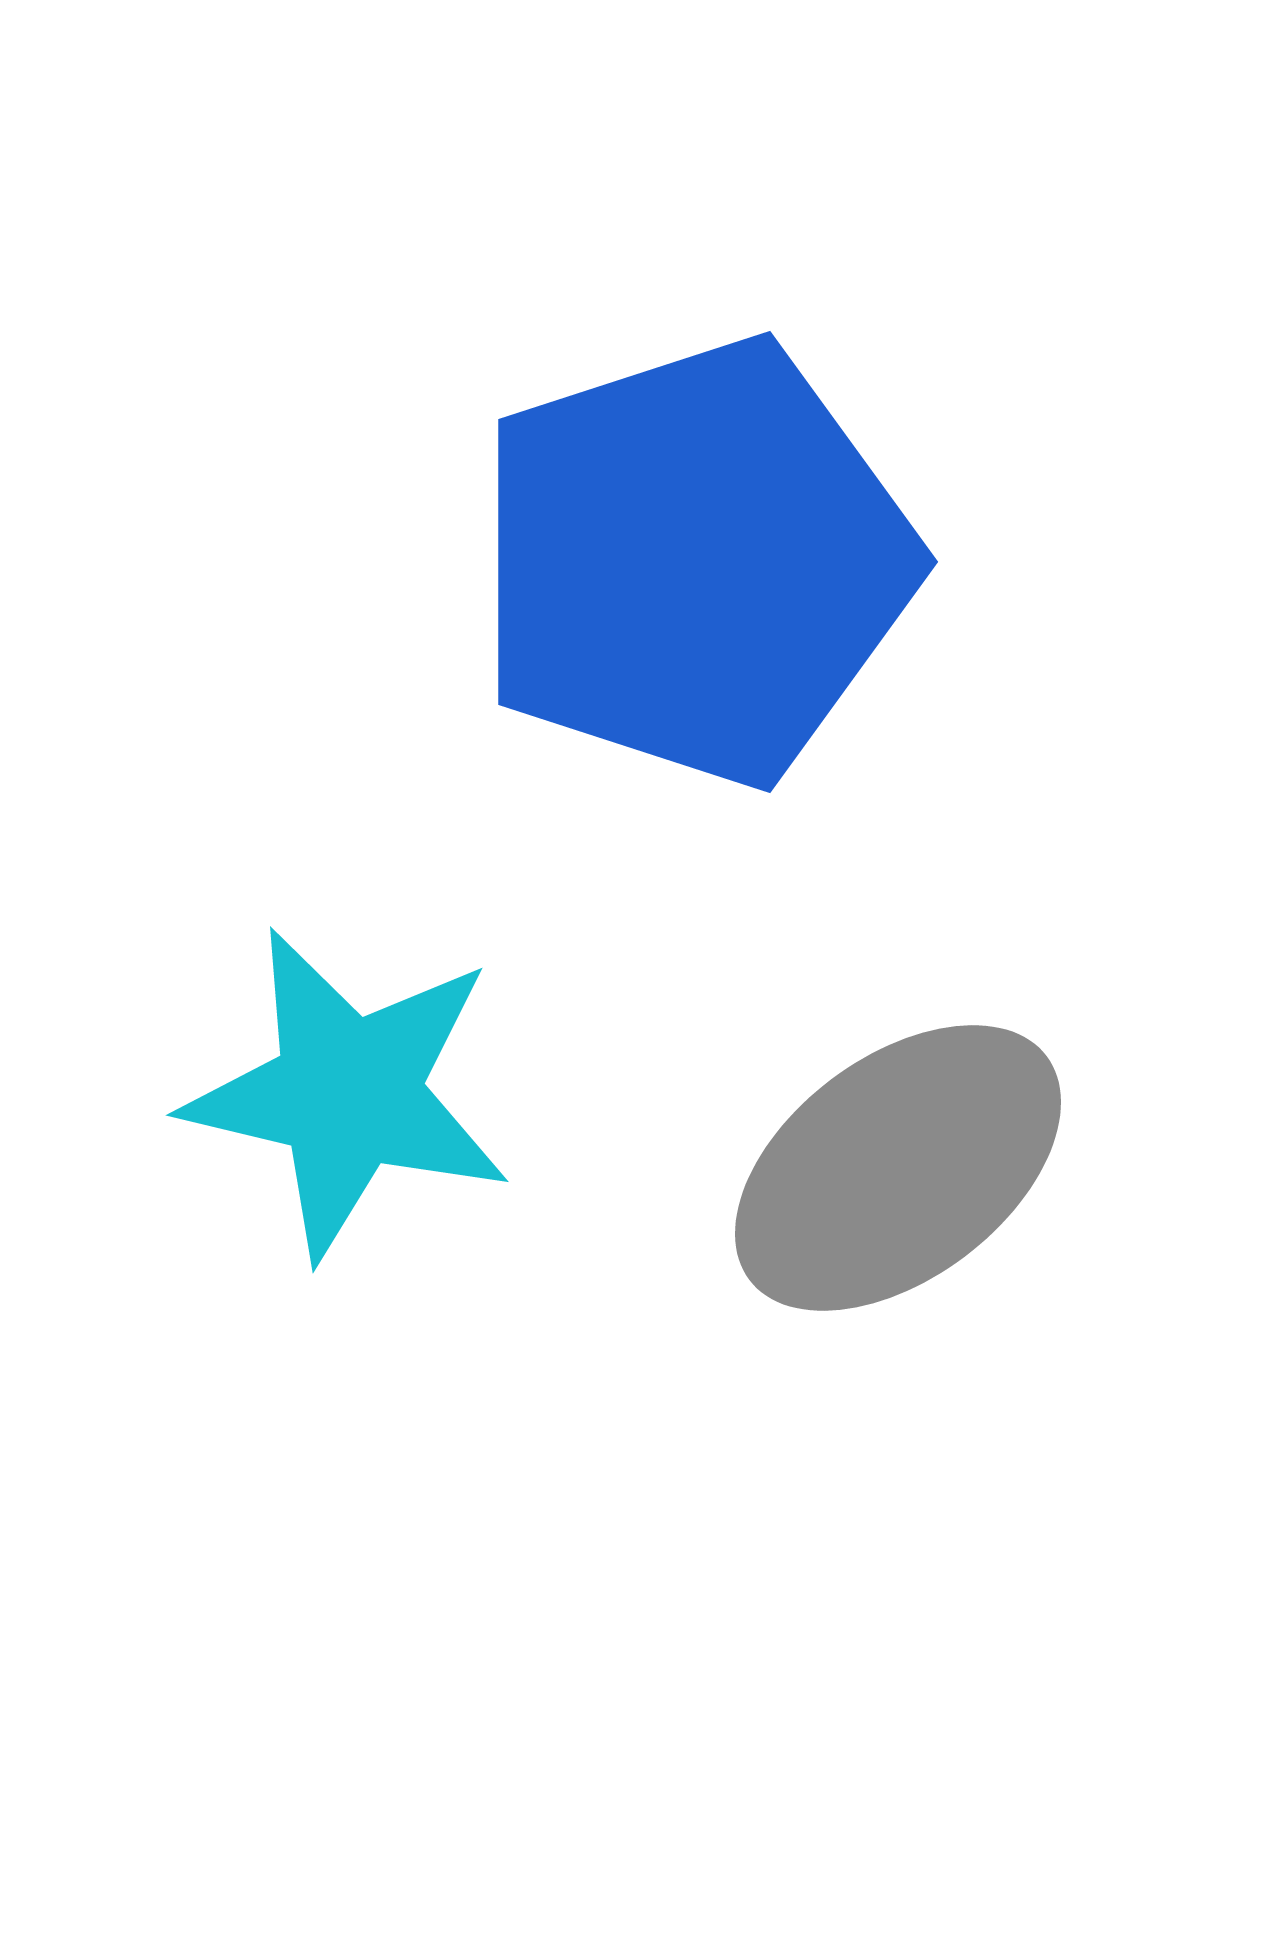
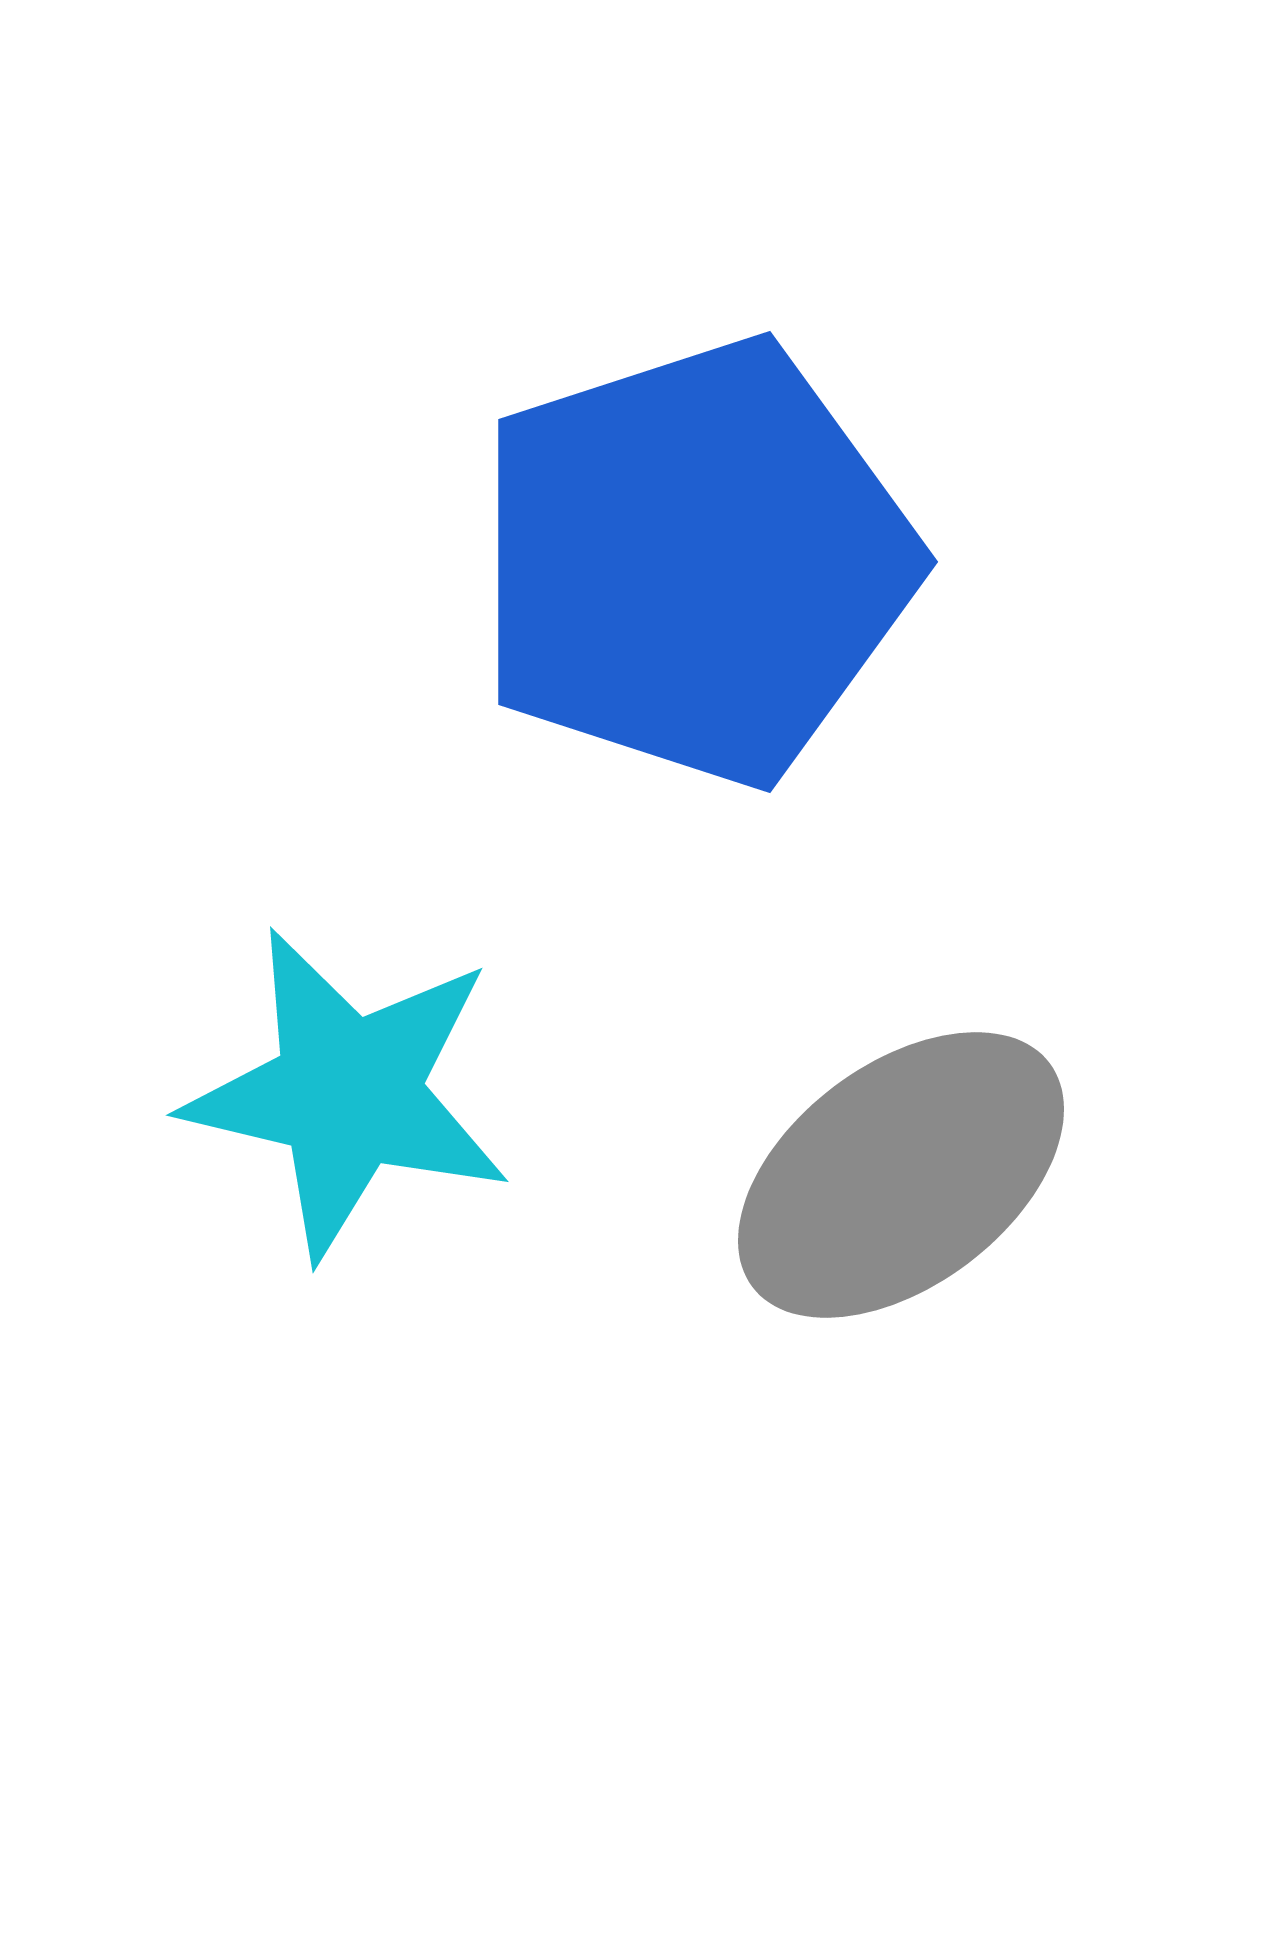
gray ellipse: moved 3 px right, 7 px down
